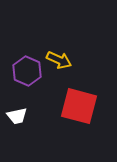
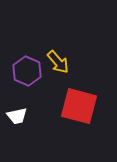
yellow arrow: moved 1 px left, 2 px down; rotated 25 degrees clockwise
